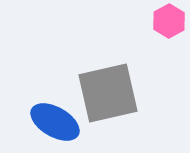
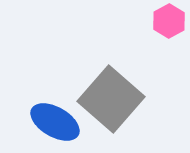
gray square: moved 3 px right, 6 px down; rotated 36 degrees counterclockwise
